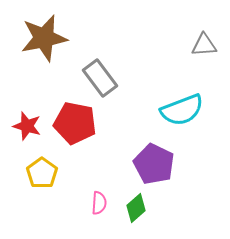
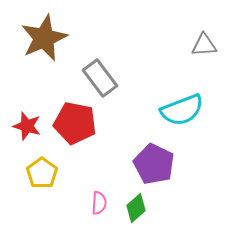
brown star: rotated 12 degrees counterclockwise
